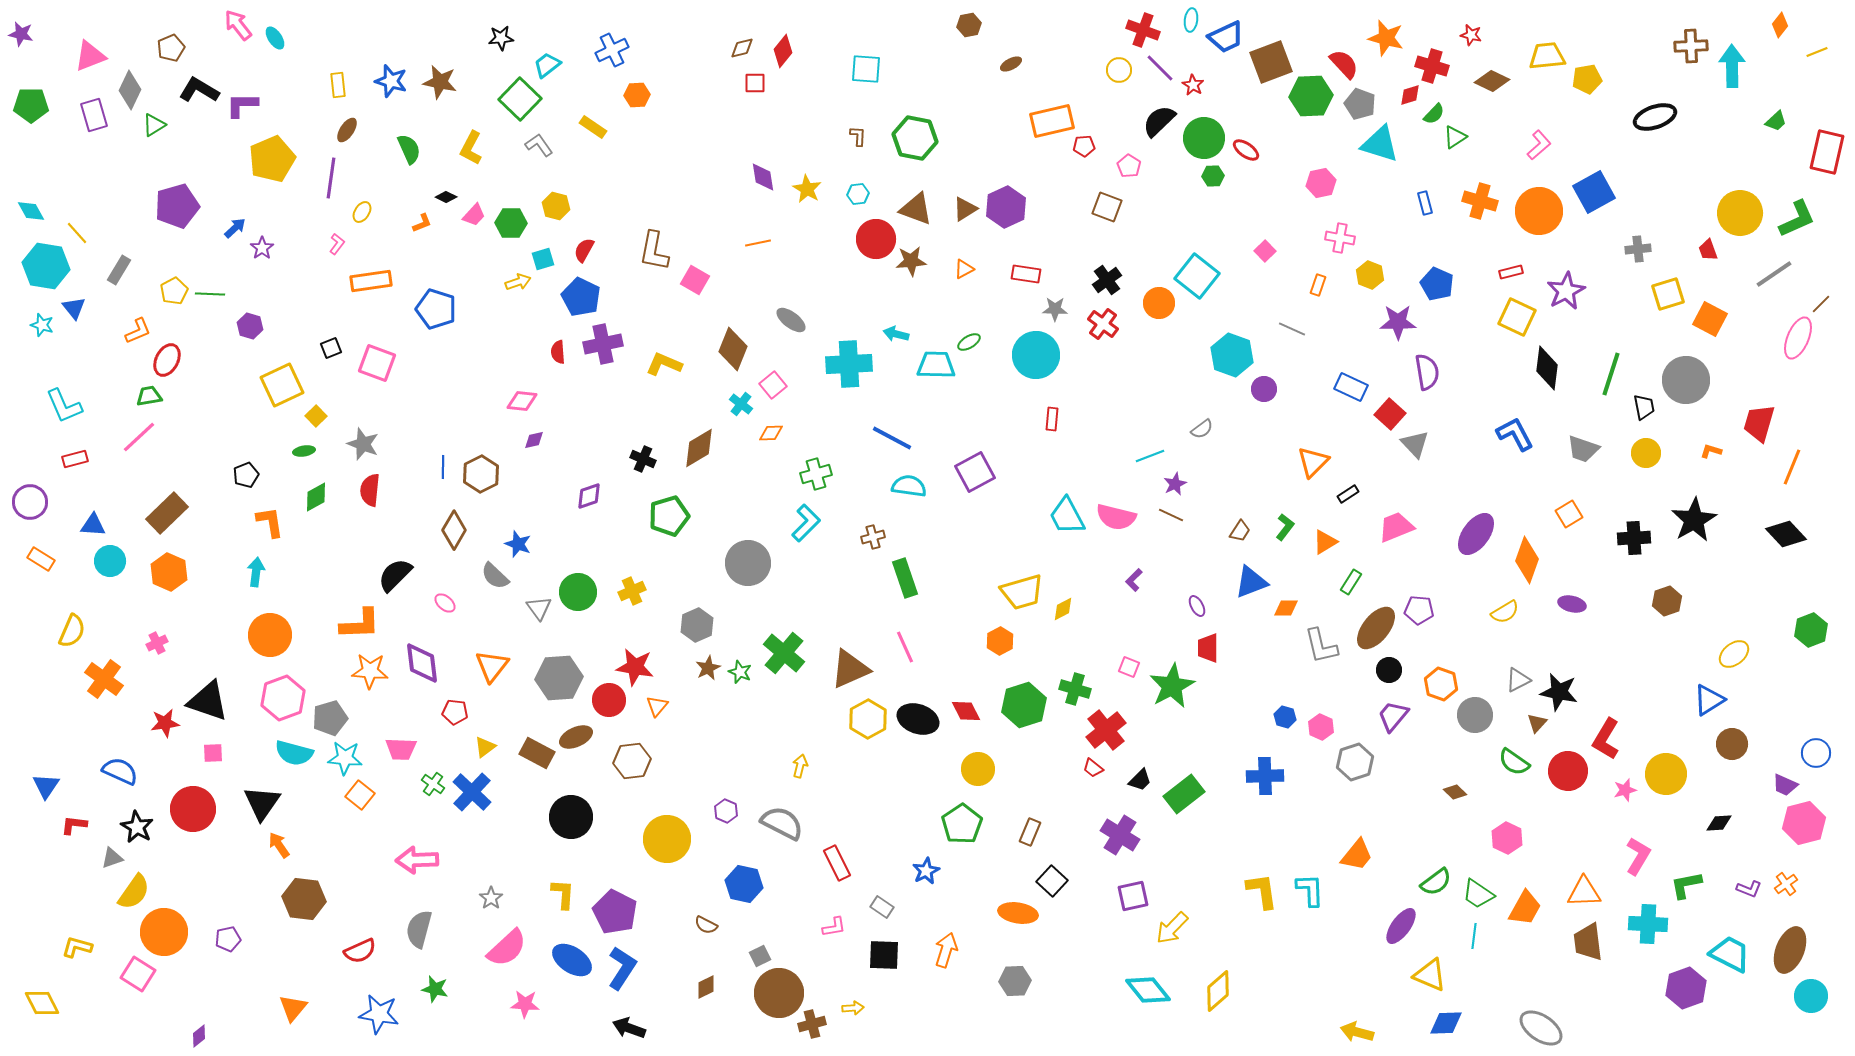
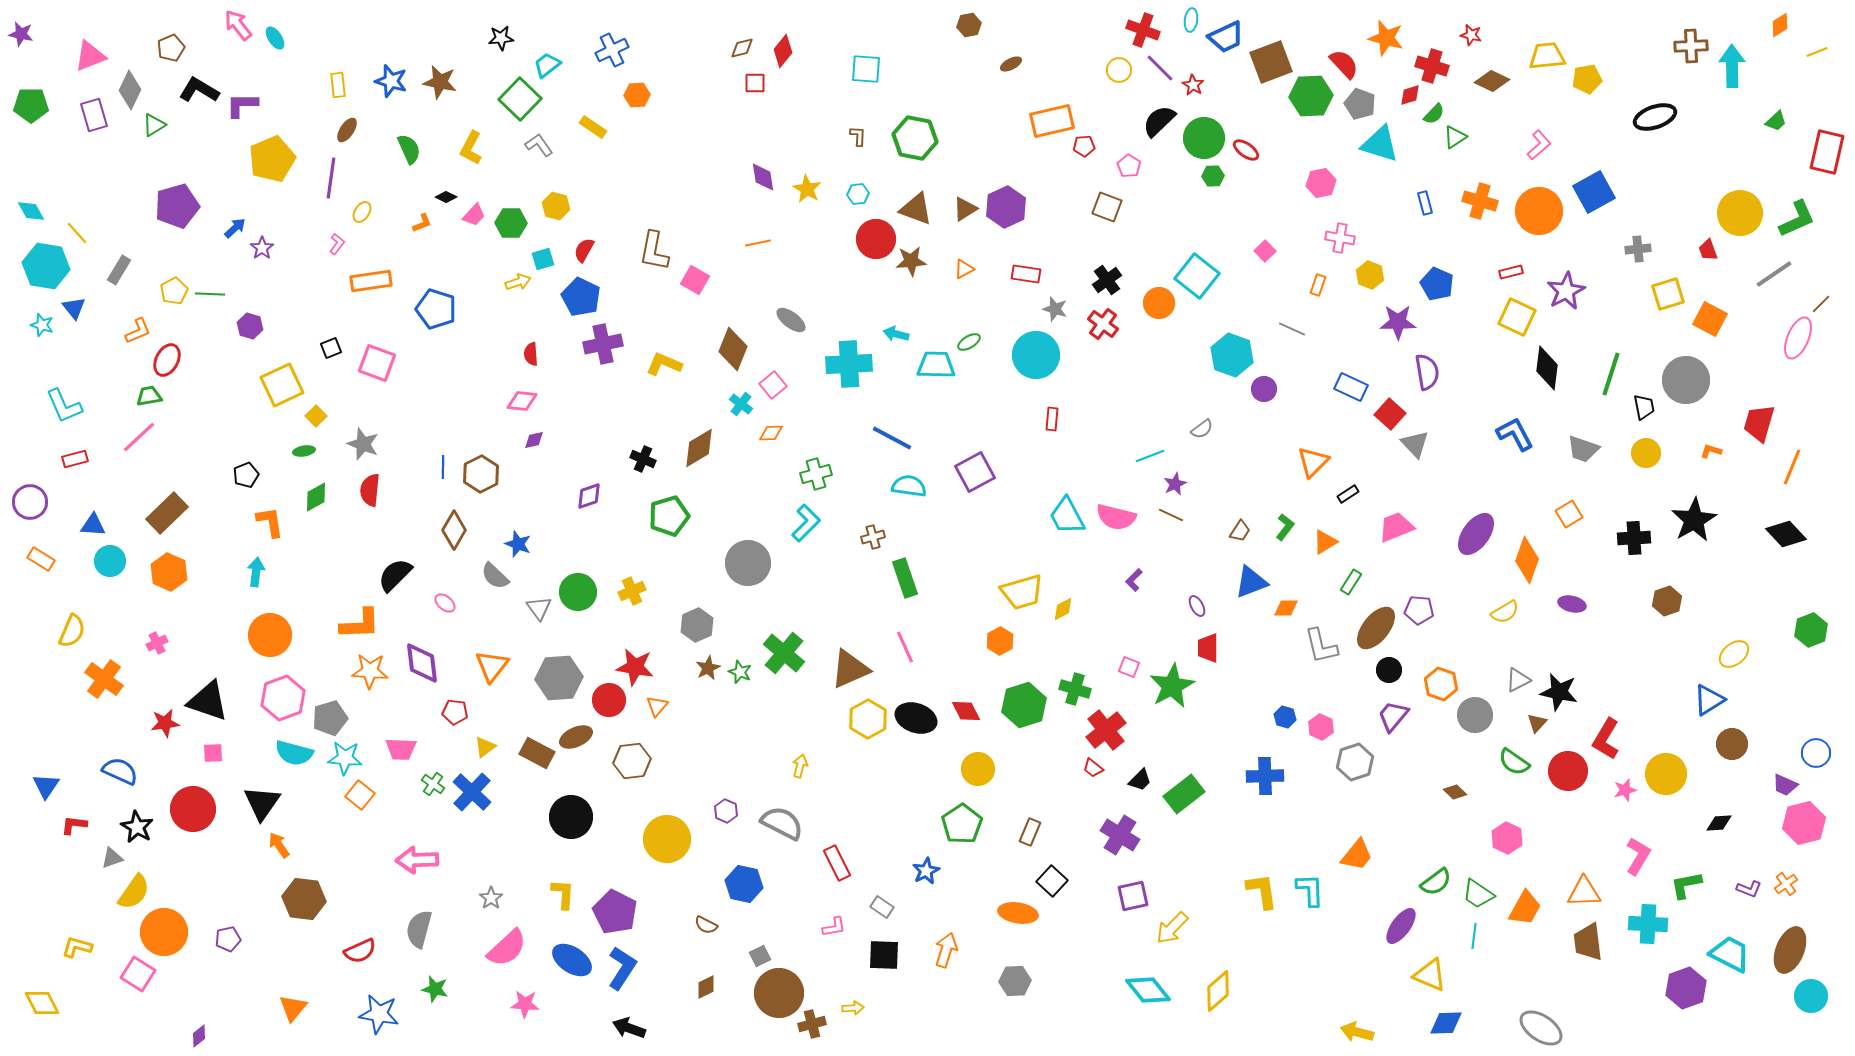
orange diamond at (1780, 25): rotated 20 degrees clockwise
gray star at (1055, 309): rotated 15 degrees clockwise
red semicircle at (558, 352): moved 27 px left, 2 px down
black ellipse at (918, 719): moved 2 px left, 1 px up
